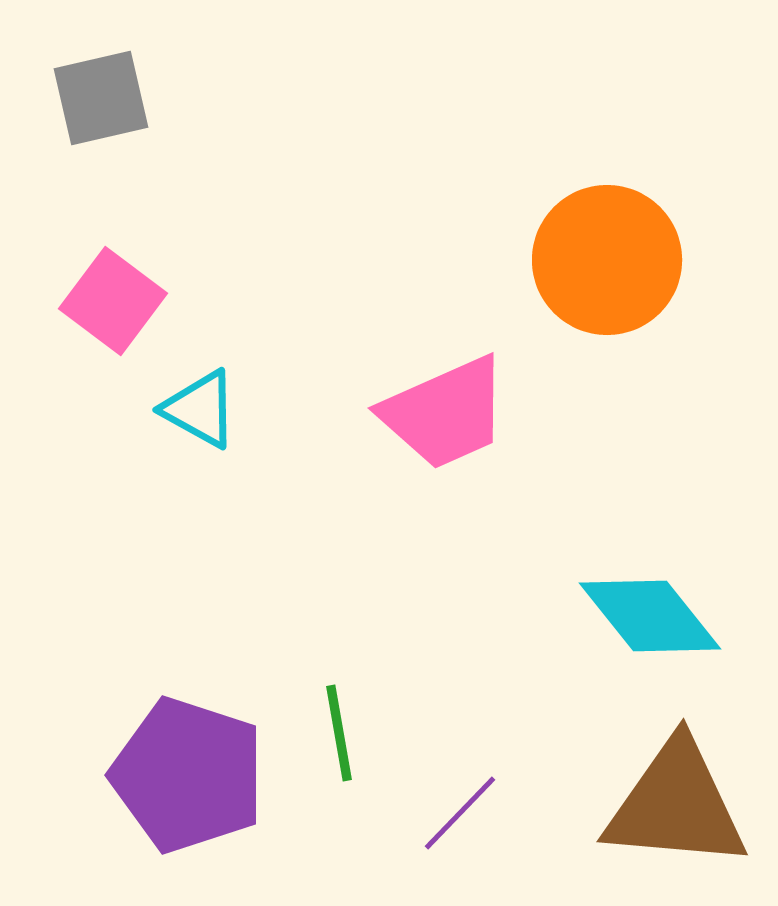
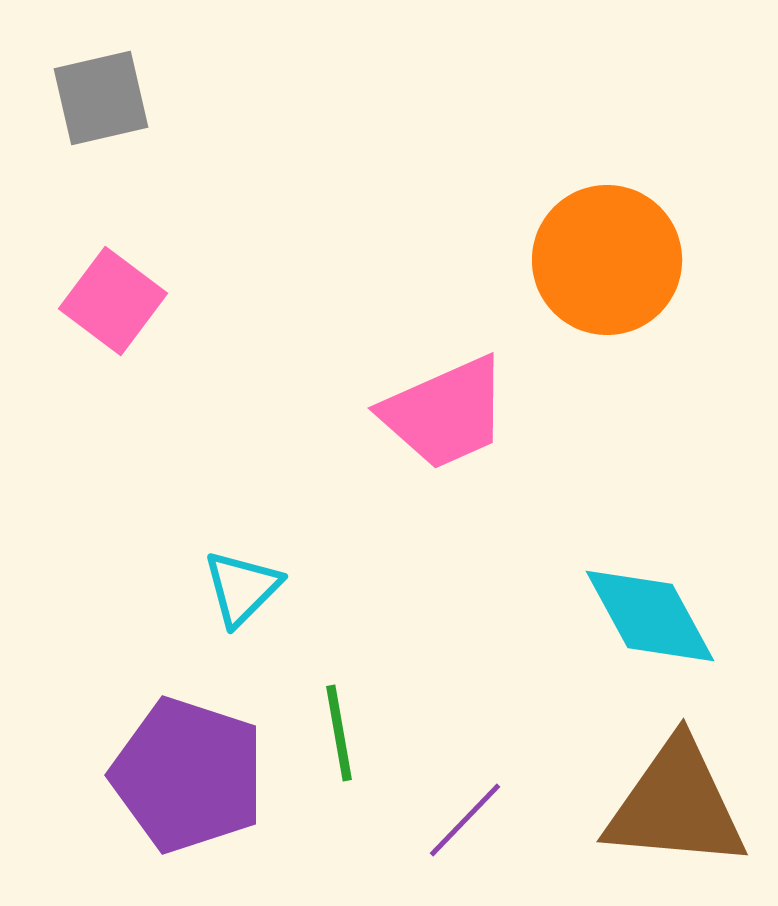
cyan triangle: moved 42 px right, 179 px down; rotated 46 degrees clockwise
cyan diamond: rotated 10 degrees clockwise
purple line: moved 5 px right, 7 px down
